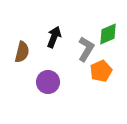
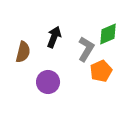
brown semicircle: moved 1 px right
